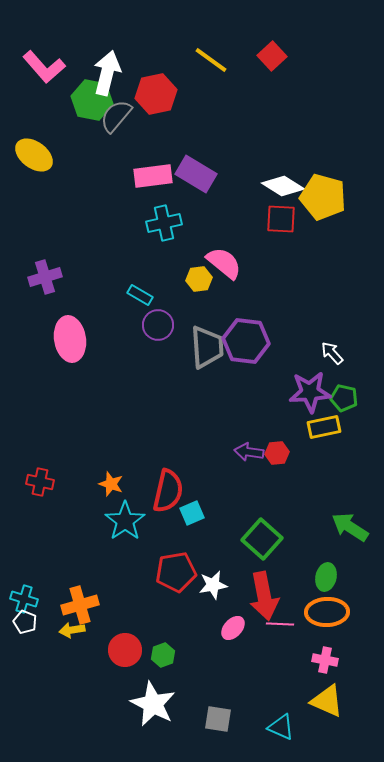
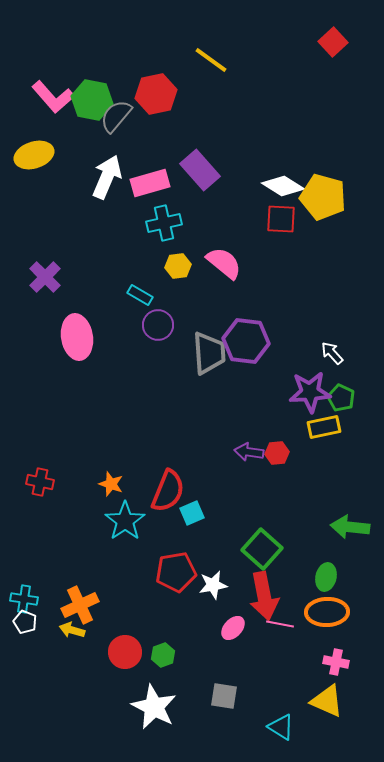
red square at (272, 56): moved 61 px right, 14 px up
pink L-shape at (44, 67): moved 9 px right, 30 px down
white arrow at (107, 73): moved 104 px down; rotated 9 degrees clockwise
yellow ellipse at (34, 155): rotated 54 degrees counterclockwise
purple rectangle at (196, 174): moved 4 px right, 4 px up; rotated 18 degrees clockwise
pink rectangle at (153, 176): moved 3 px left, 7 px down; rotated 9 degrees counterclockwise
purple cross at (45, 277): rotated 28 degrees counterclockwise
yellow hexagon at (199, 279): moved 21 px left, 13 px up
pink ellipse at (70, 339): moved 7 px right, 2 px up
gray trapezoid at (207, 347): moved 2 px right, 6 px down
green pentagon at (344, 398): moved 3 px left; rotated 12 degrees clockwise
red semicircle at (168, 491): rotated 9 degrees clockwise
green arrow at (350, 527): rotated 27 degrees counterclockwise
green square at (262, 539): moved 10 px down
cyan cross at (24, 599): rotated 8 degrees counterclockwise
orange cross at (80, 605): rotated 9 degrees counterclockwise
pink line at (280, 624): rotated 8 degrees clockwise
yellow arrow at (72, 630): rotated 25 degrees clockwise
red circle at (125, 650): moved 2 px down
pink cross at (325, 660): moved 11 px right, 2 px down
white star at (153, 704): moved 1 px right, 3 px down
gray square at (218, 719): moved 6 px right, 23 px up
cyan triangle at (281, 727): rotated 8 degrees clockwise
